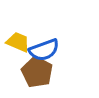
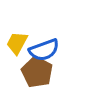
yellow trapezoid: moved 1 px left, 1 px down; rotated 85 degrees counterclockwise
